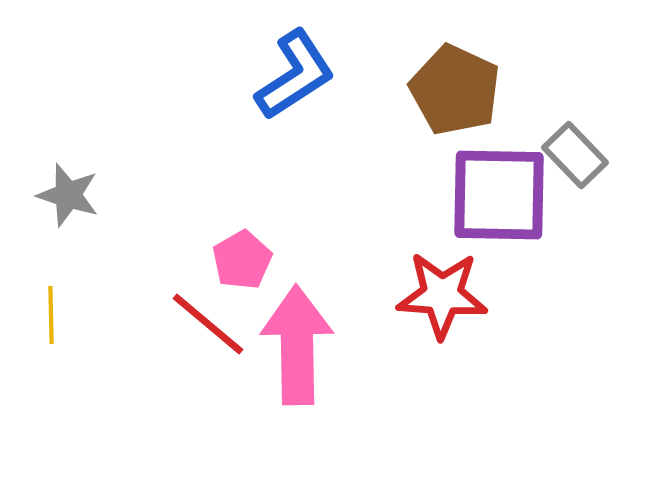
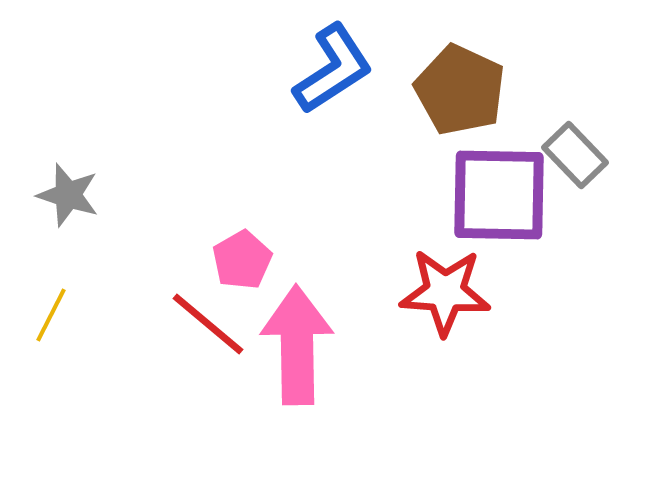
blue L-shape: moved 38 px right, 6 px up
brown pentagon: moved 5 px right
red star: moved 3 px right, 3 px up
yellow line: rotated 28 degrees clockwise
